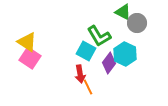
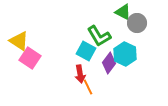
yellow triangle: moved 8 px left, 1 px up
